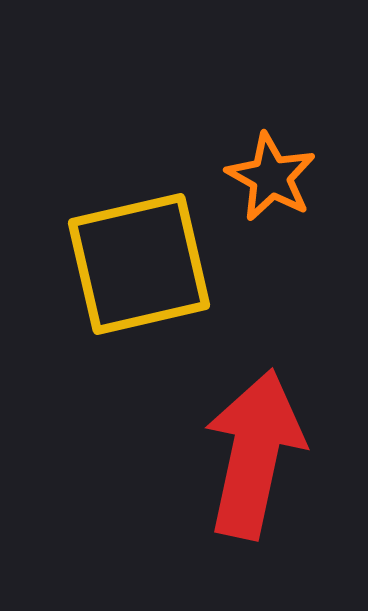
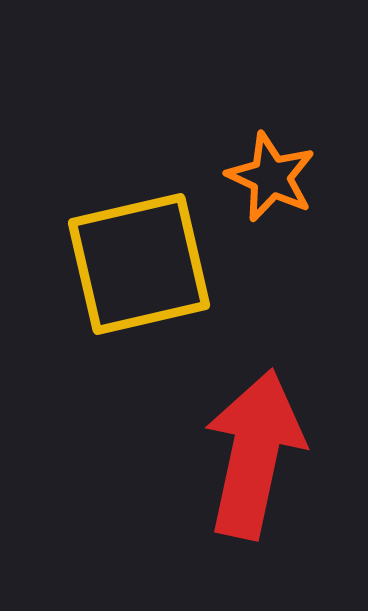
orange star: rotated 4 degrees counterclockwise
